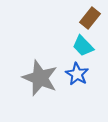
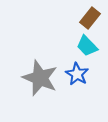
cyan trapezoid: moved 4 px right
